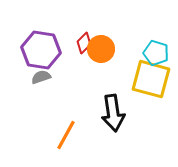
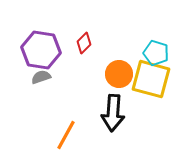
orange circle: moved 18 px right, 25 px down
black arrow: rotated 12 degrees clockwise
